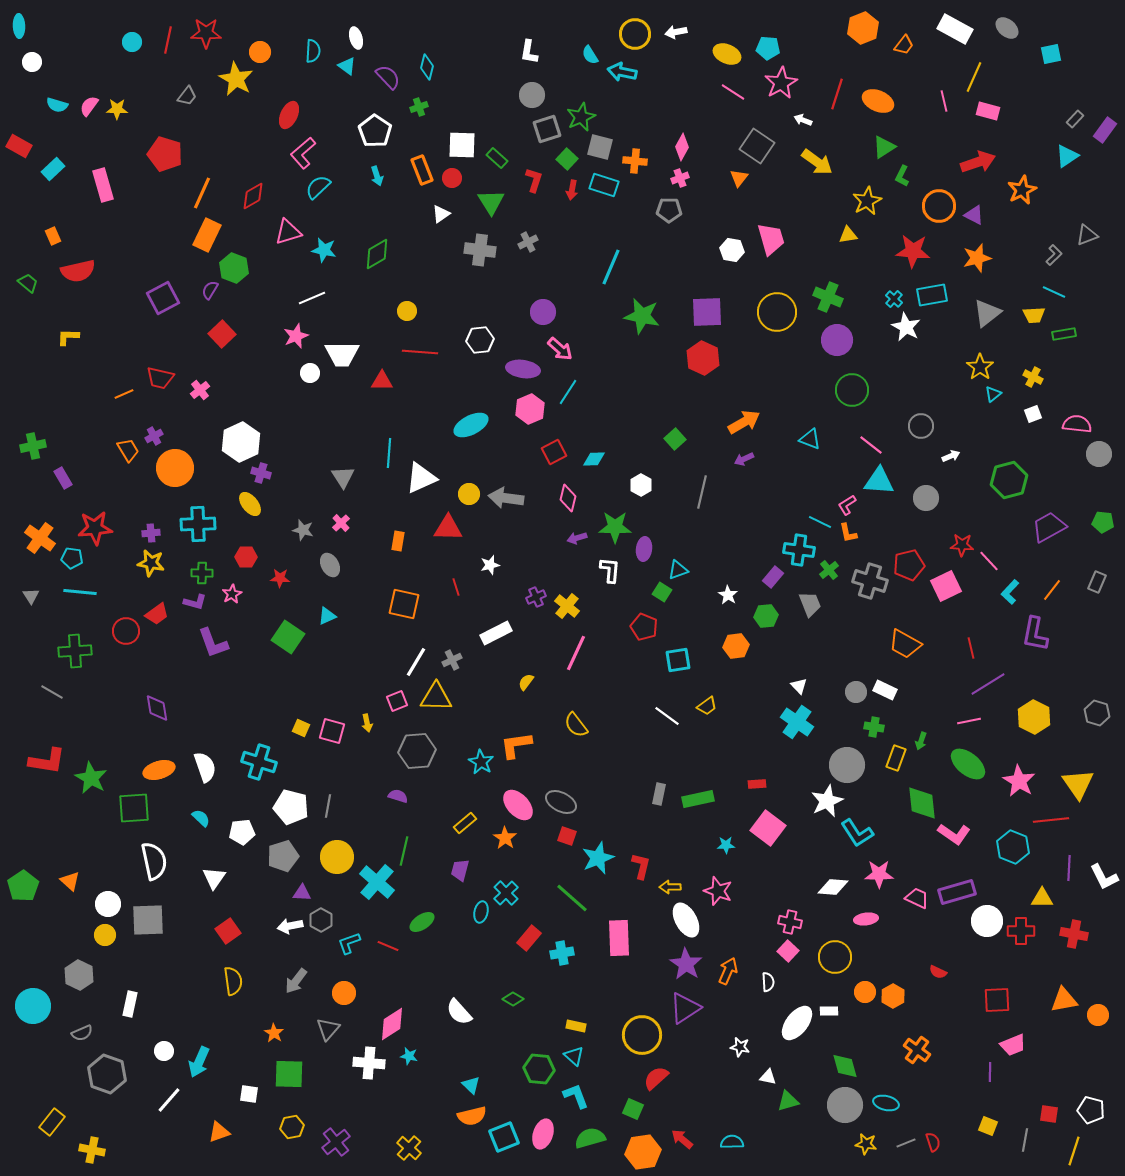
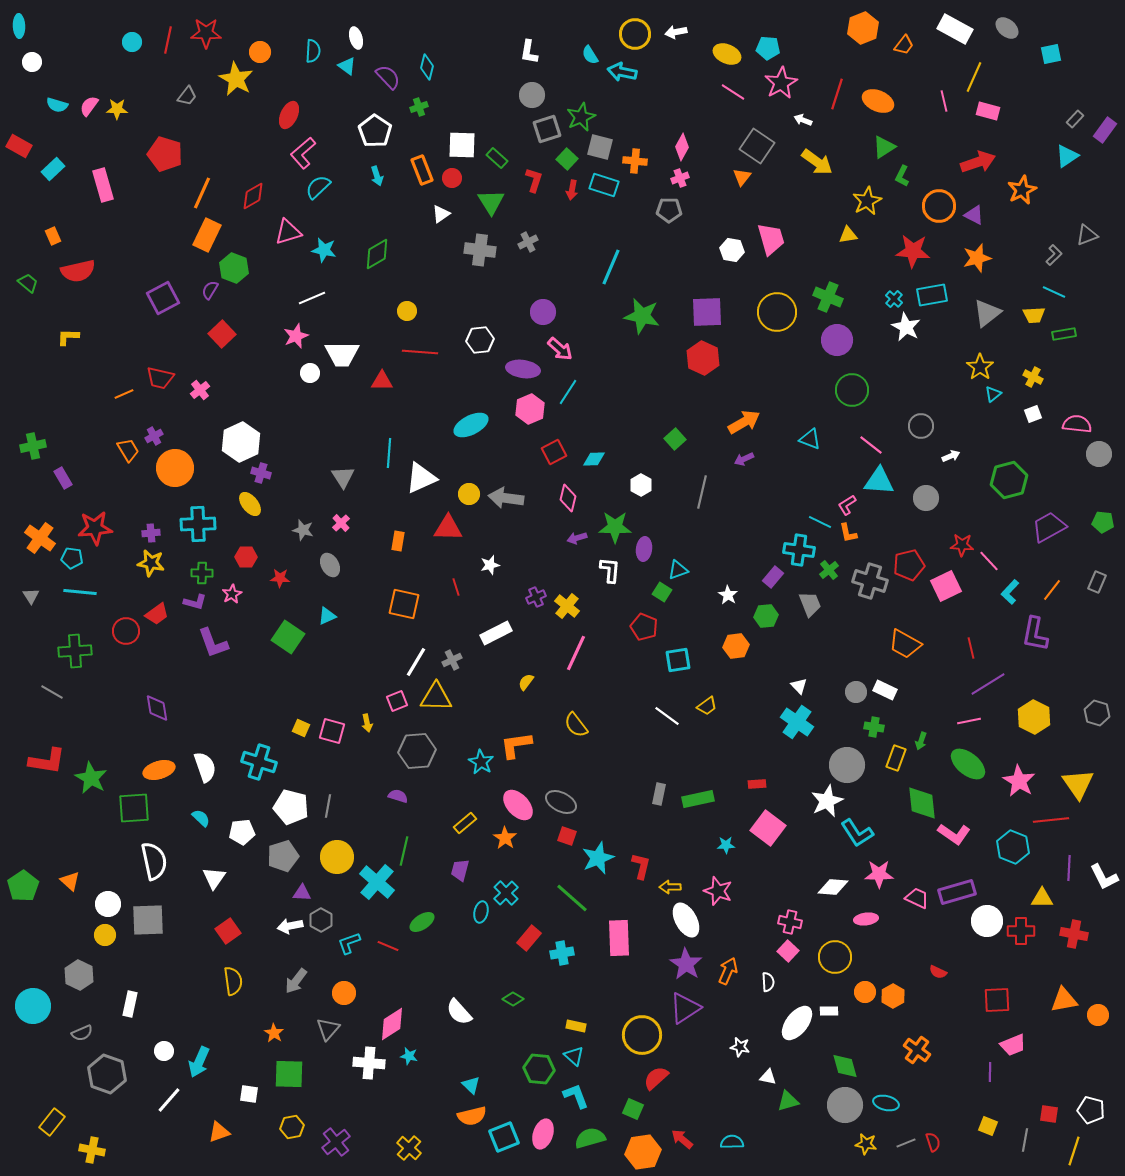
orange triangle at (739, 178): moved 3 px right, 1 px up
